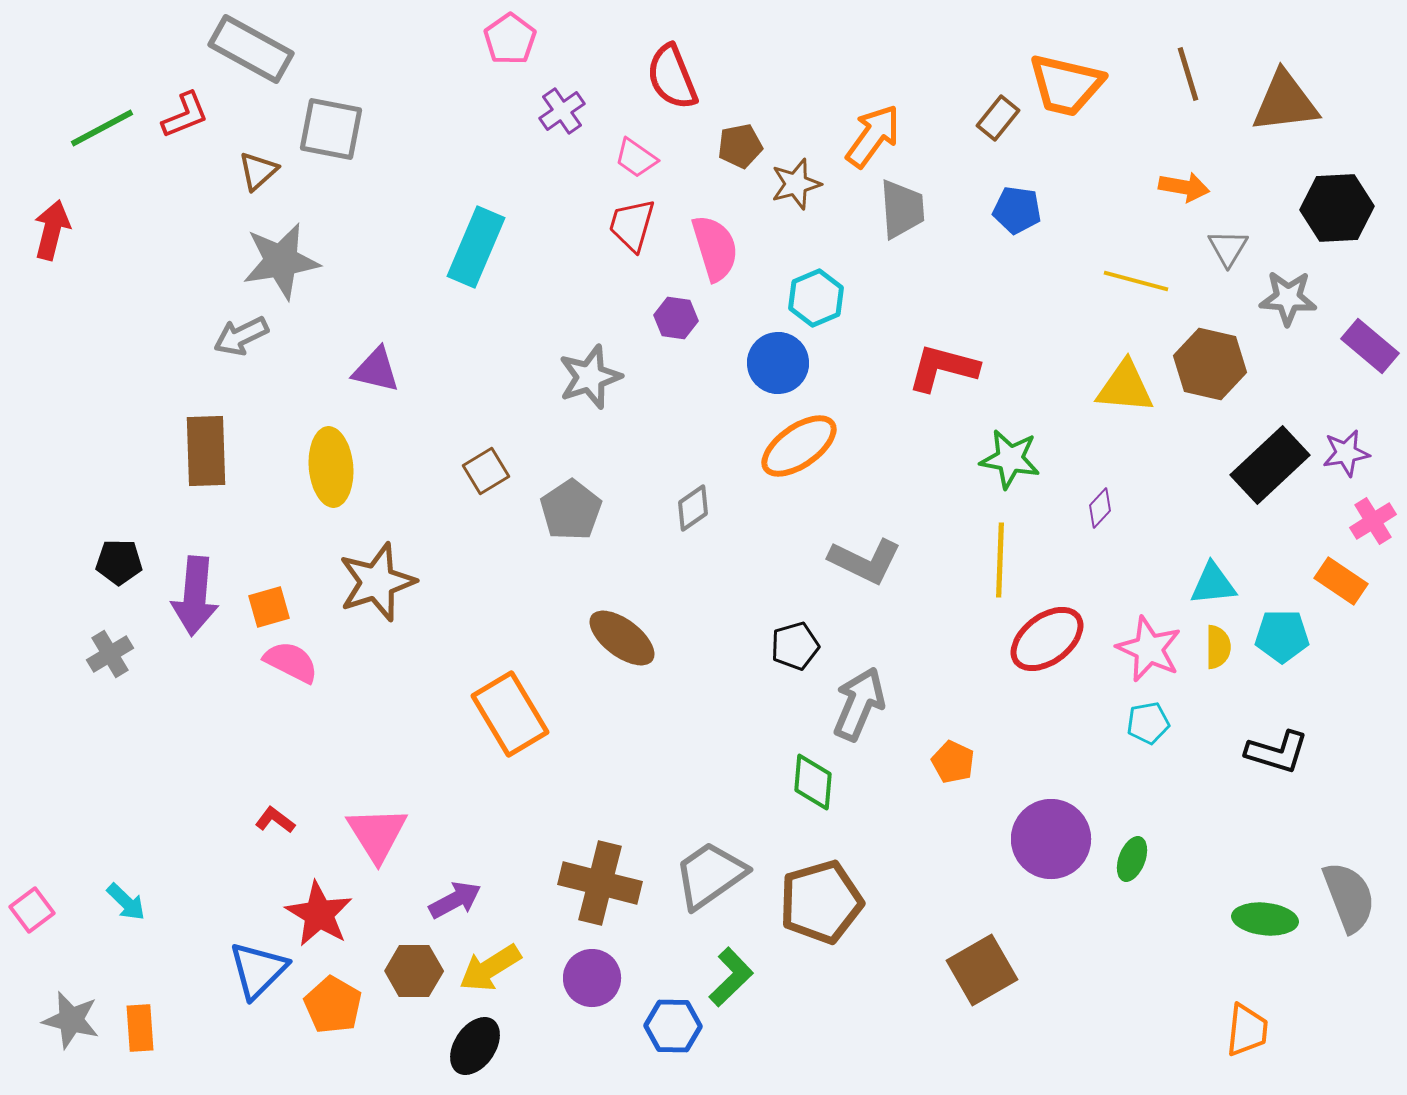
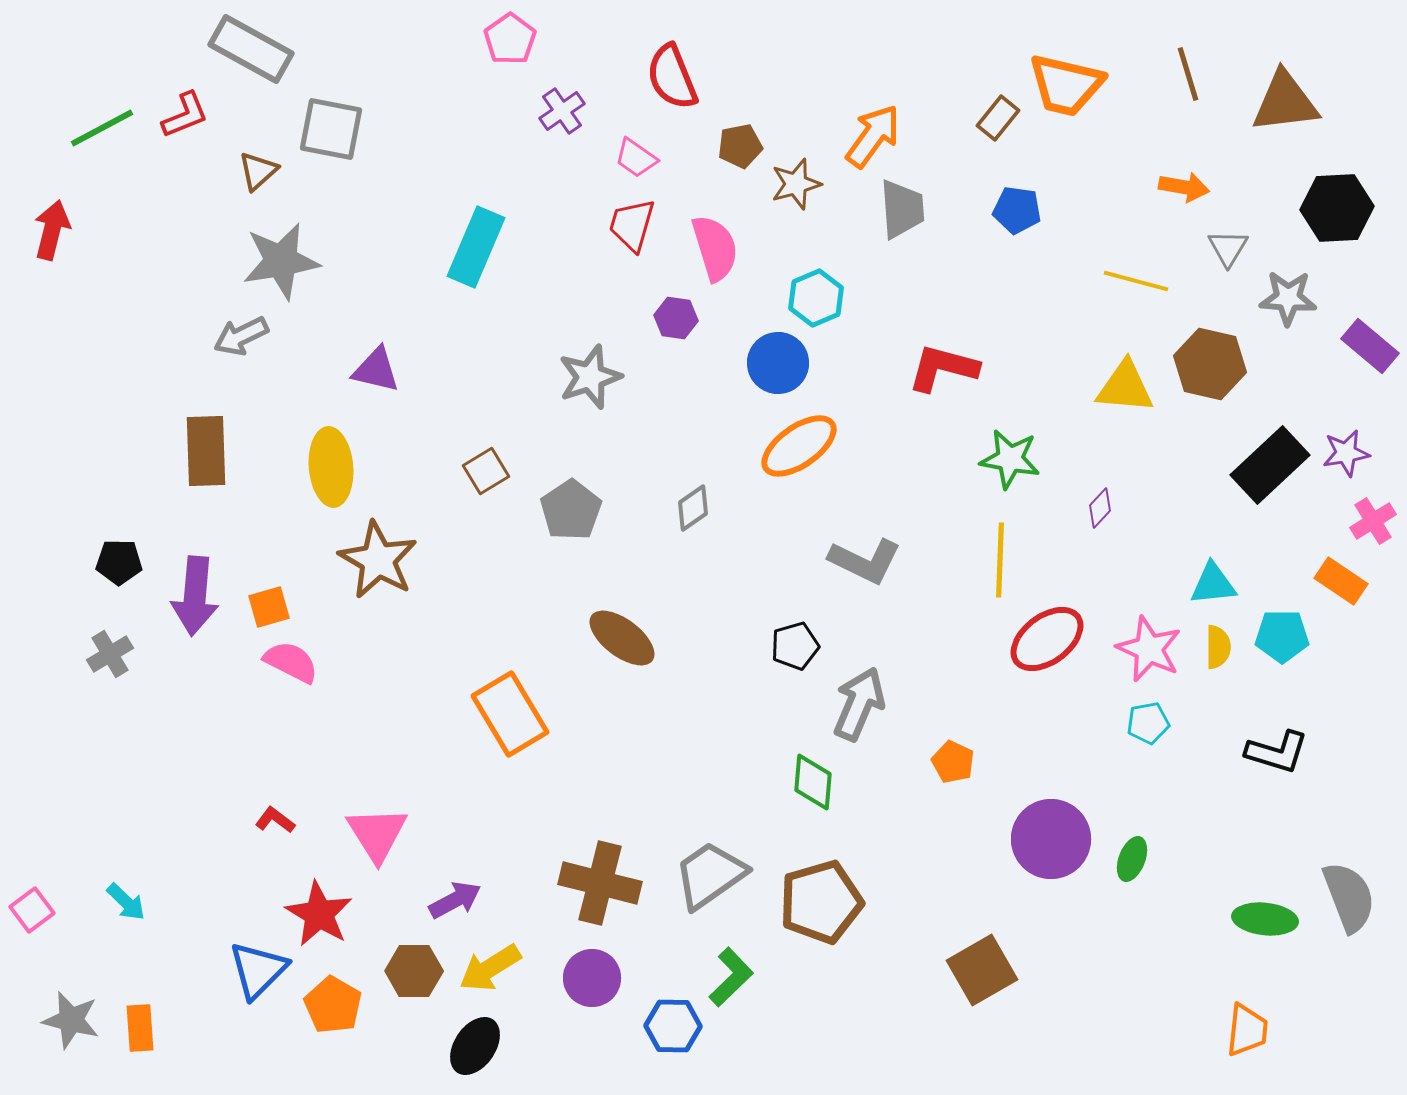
brown star at (377, 582): moved 1 px right, 22 px up; rotated 24 degrees counterclockwise
